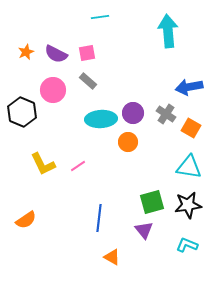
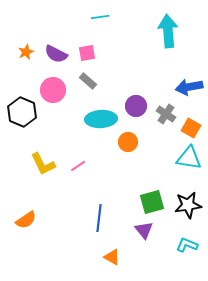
purple circle: moved 3 px right, 7 px up
cyan triangle: moved 9 px up
